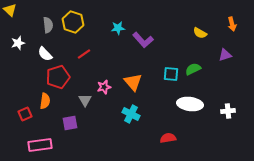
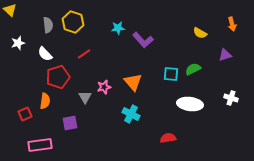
gray triangle: moved 3 px up
white cross: moved 3 px right, 13 px up; rotated 24 degrees clockwise
